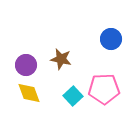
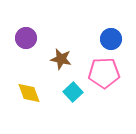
purple circle: moved 27 px up
pink pentagon: moved 16 px up
cyan square: moved 4 px up
